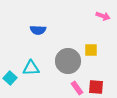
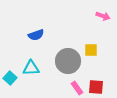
blue semicircle: moved 2 px left, 5 px down; rotated 21 degrees counterclockwise
